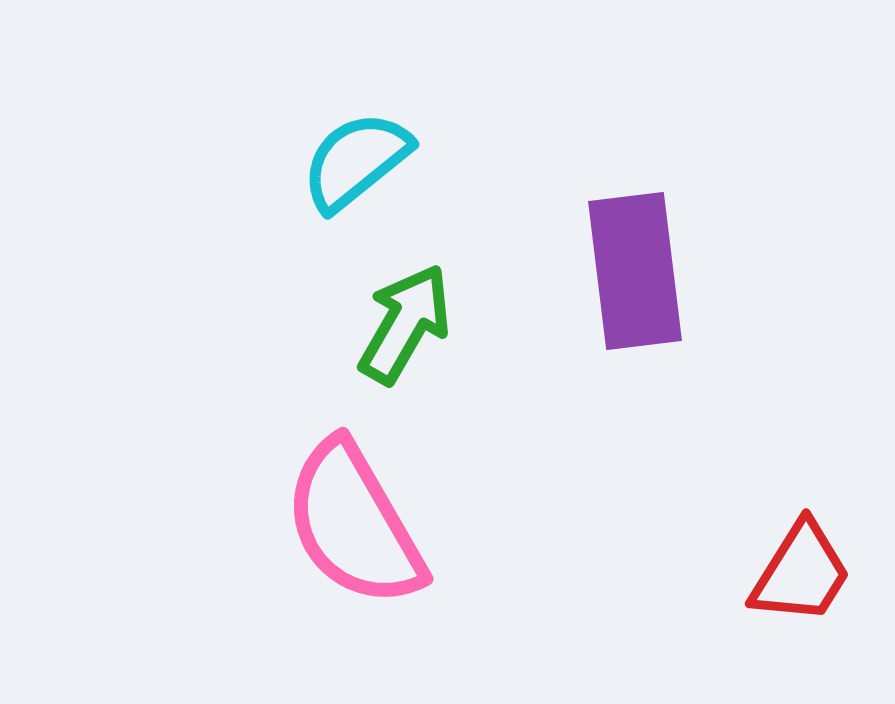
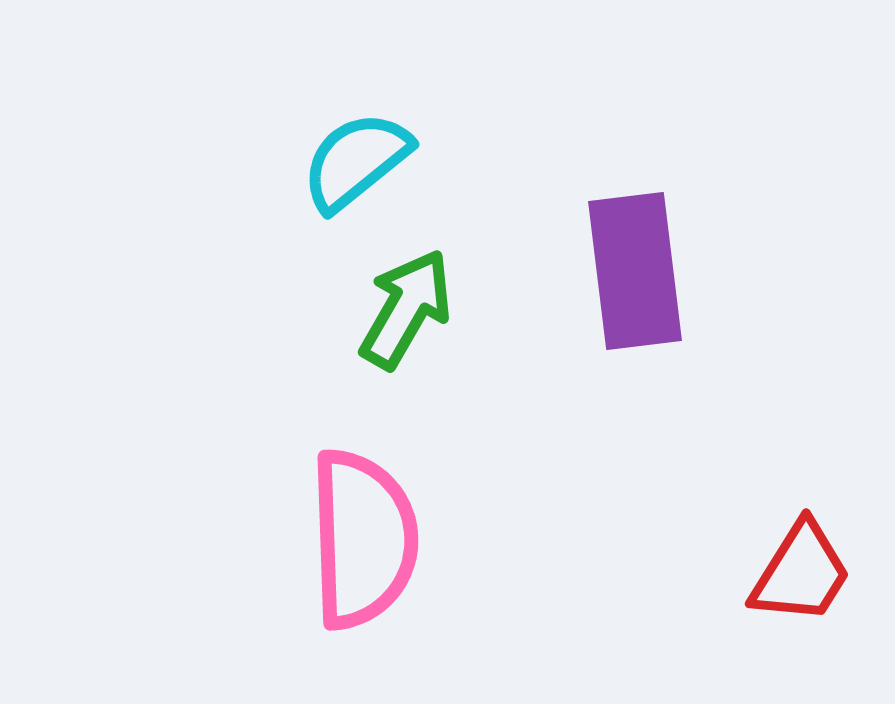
green arrow: moved 1 px right, 15 px up
pink semicircle: moved 9 px right, 15 px down; rotated 152 degrees counterclockwise
